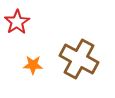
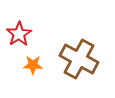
red star: moved 2 px right, 12 px down
